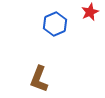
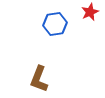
blue hexagon: rotated 15 degrees clockwise
